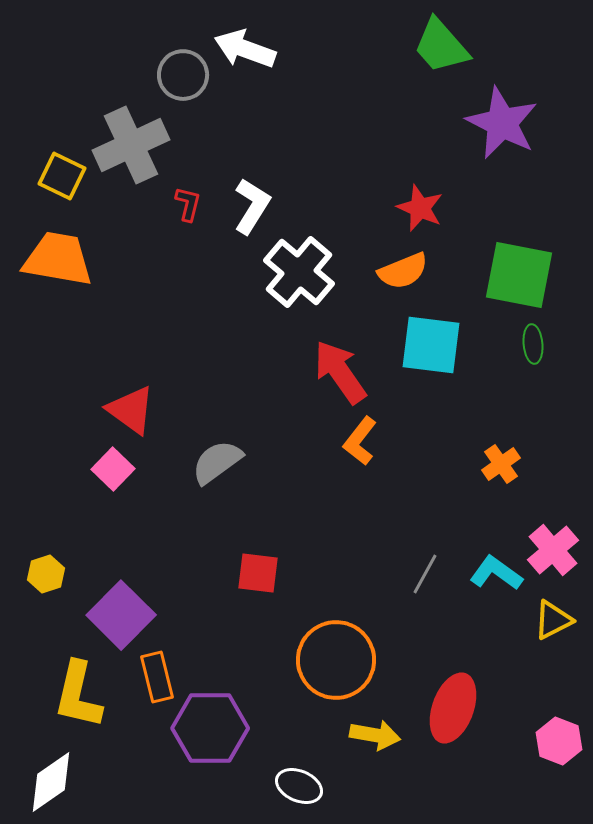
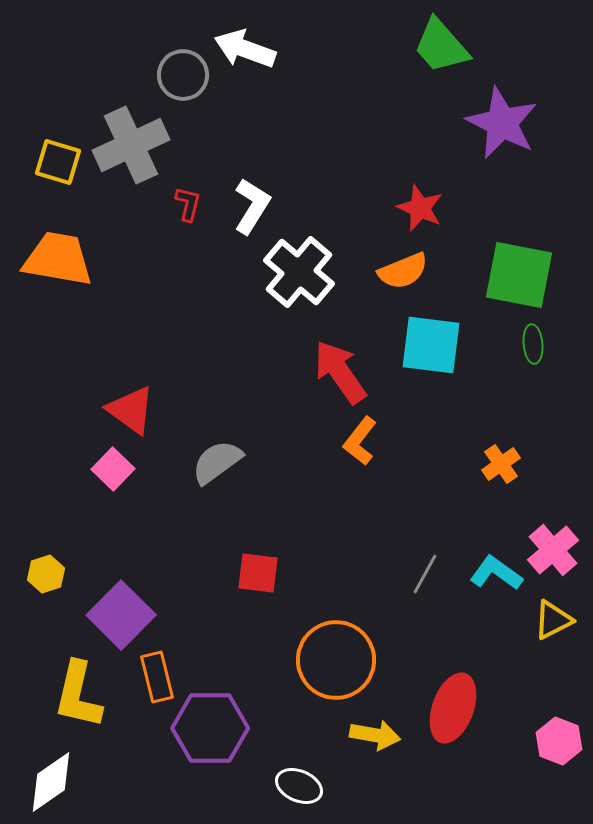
yellow square: moved 4 px left, 14 px up; rotated 9 degrees counterclockwise
